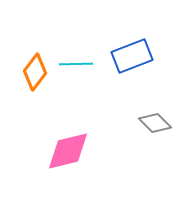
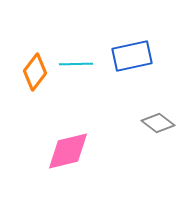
blue rectangle: rotated 9 degrees clockwise
gray diamond: moved 3 px right; rotated 8 degrees counterclockwise
